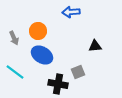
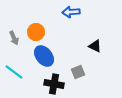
orange circle: moved 2 px left, 1 px down
black triangle: rotated 32 degrees clockwise
blue ellipse: moved 2 px right, 1 px down; rotated 20 degrees clockwise
cyan line: moved 1 px left
black cross: moved 4 px left
